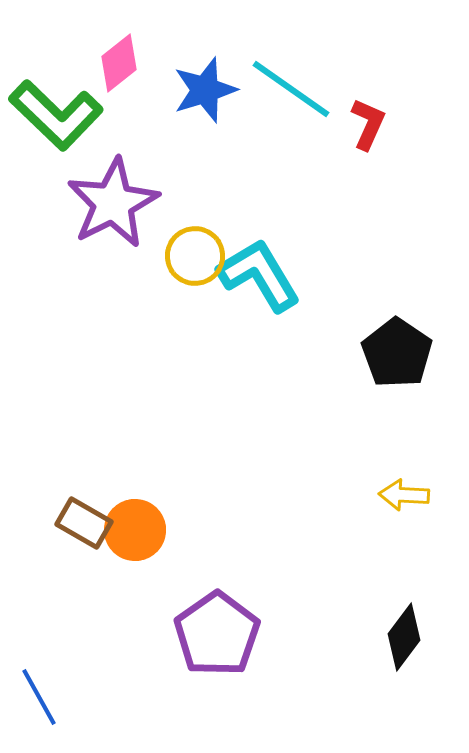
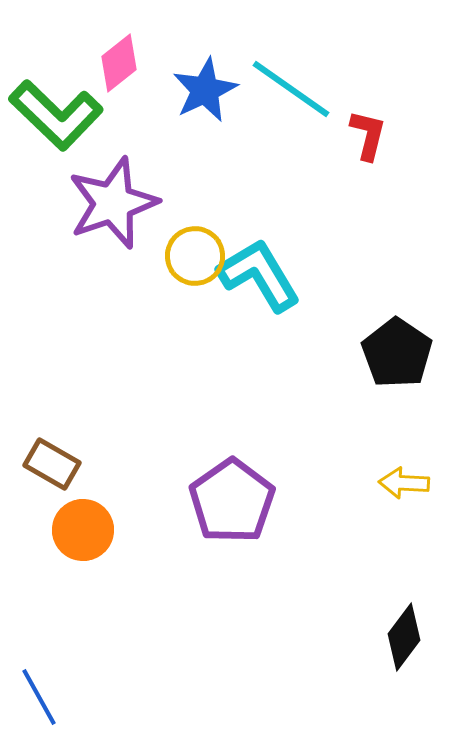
blue star: rotated 8 degrees counterclockwise
red L-shape: moved 11 px down; rotated 10 degrees counterclockwise
purple star: rotated 8 degrees clockwise
yellow arrow: moved 12 px up
brown rectangle: moved 32 px left, 59 px up
orange circle: moved 52 px left
purple pentagon: moved 15 px right, 133 px up
